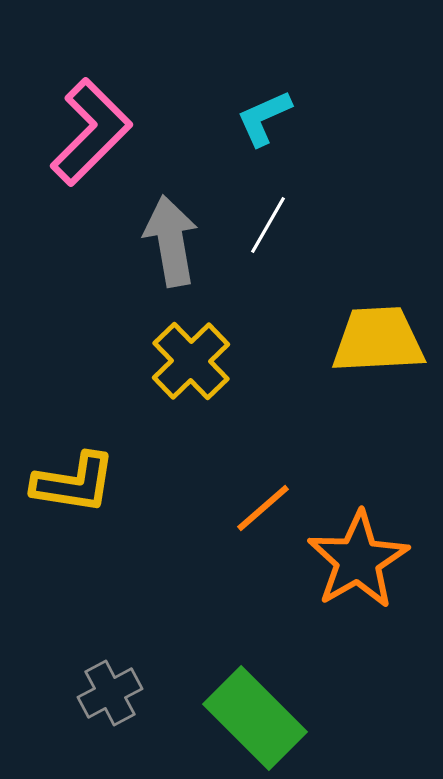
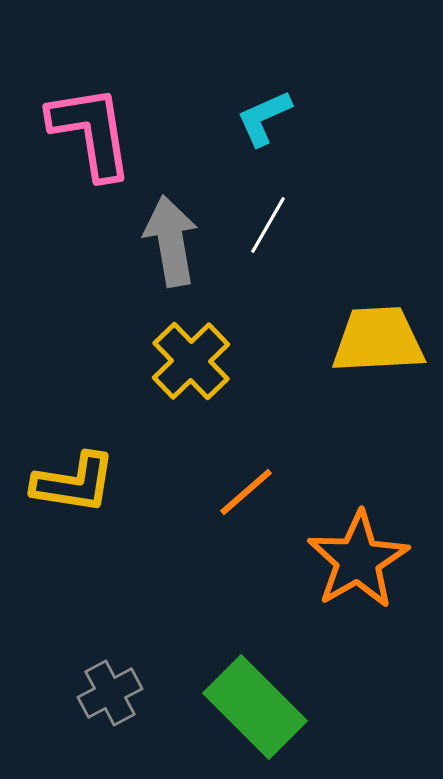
pink L-shape: rotated 54 degrees counterclockwise
orange line: moved 17 px left, 16 px up
green rectangle: moved 11 px up
